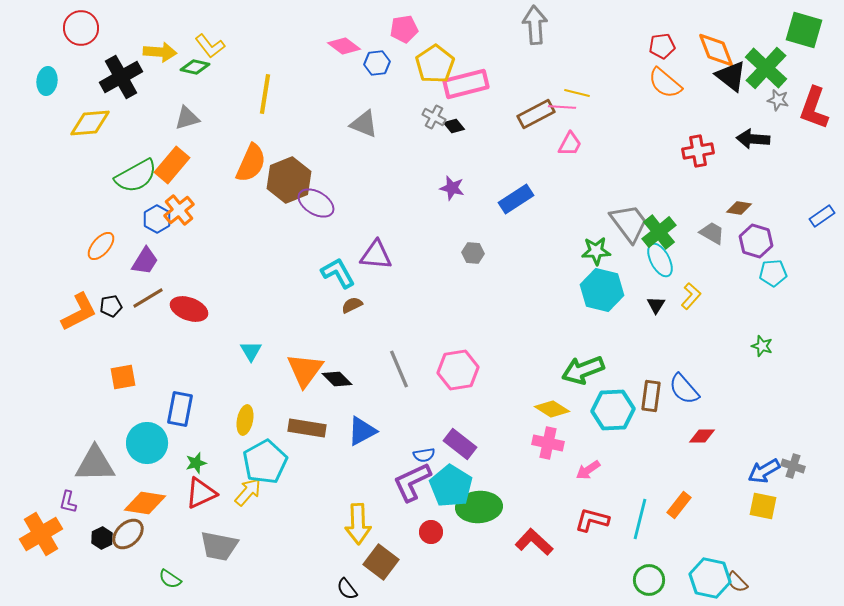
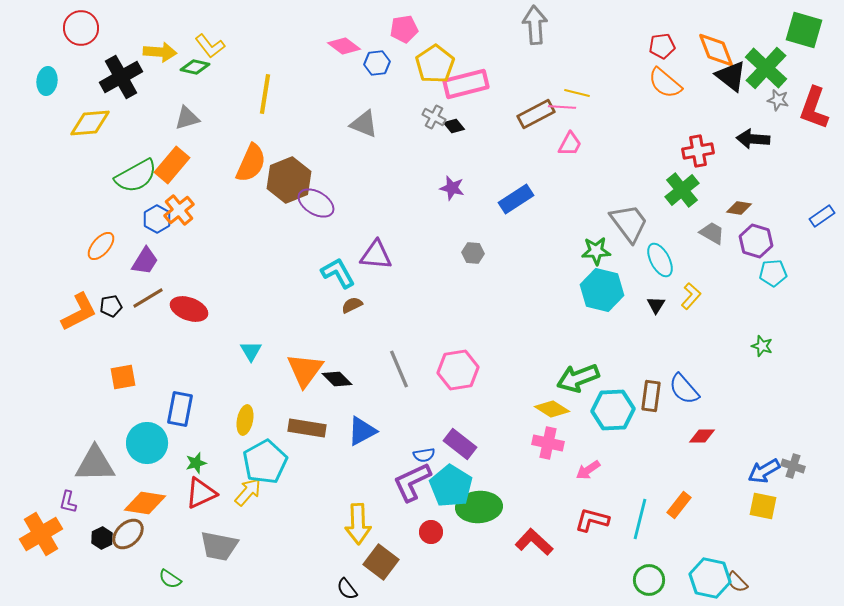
green cross at (659, 232): moved 23 px right, 42 px up
green arrow at (583, 370): moved 5 px left, 8 px down
